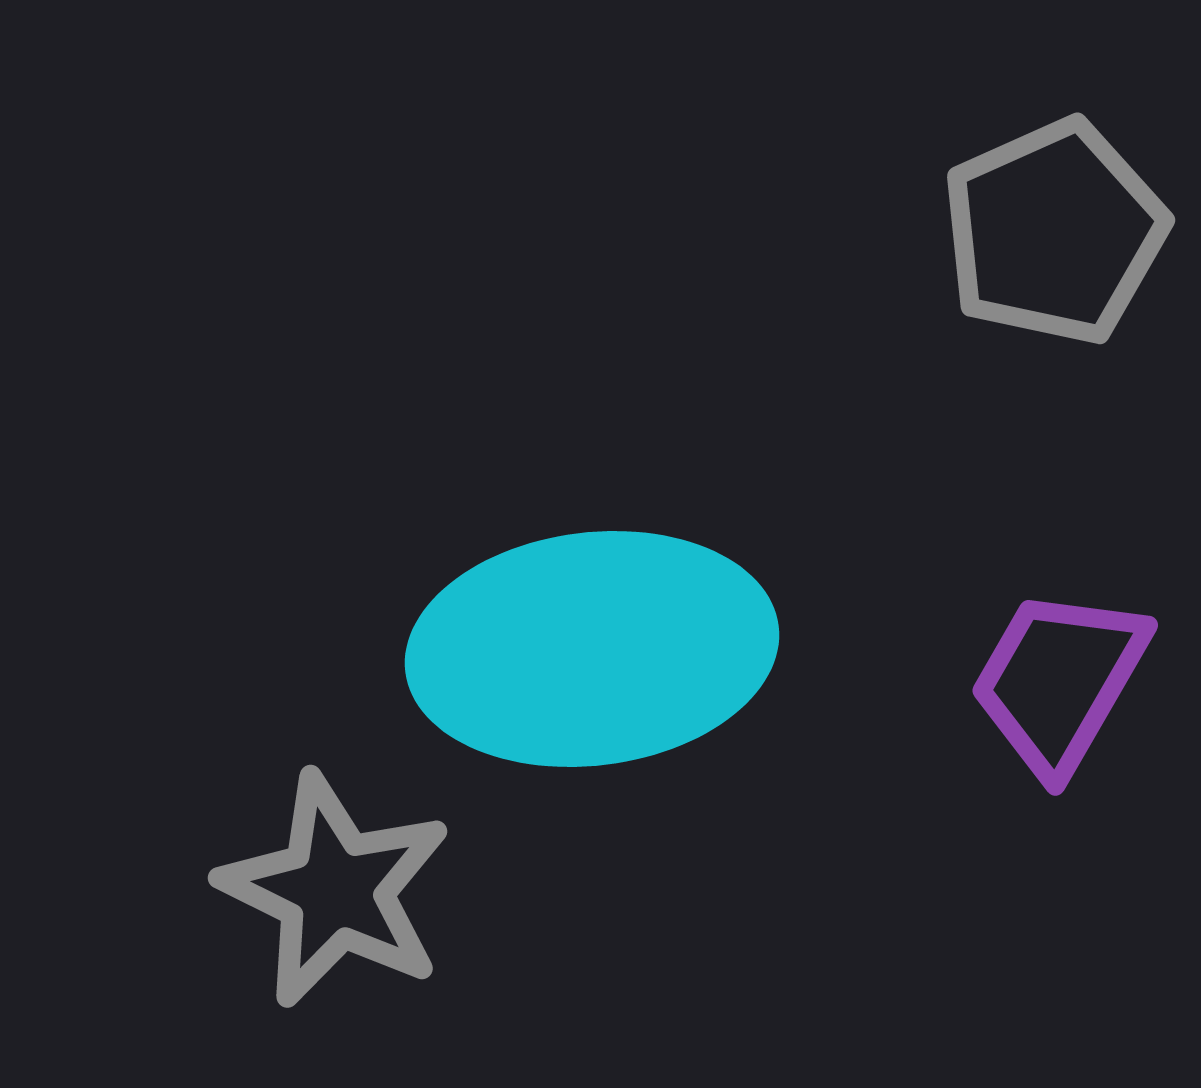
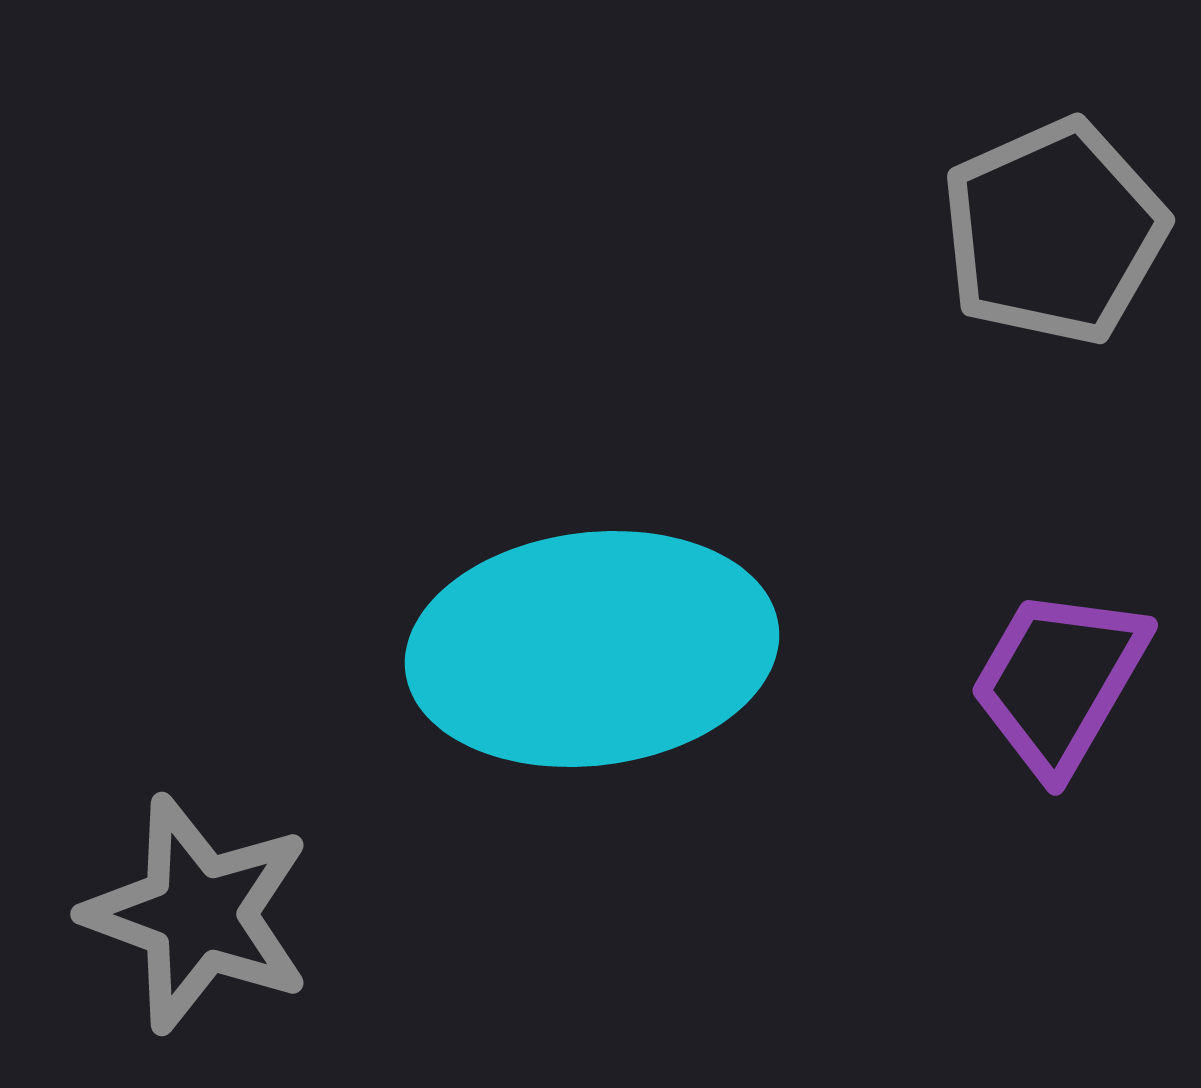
gray star: moved 137 px left, 24 px down; rotated 6 degrees counterclockwise
